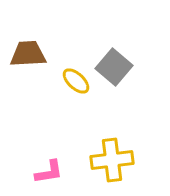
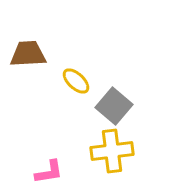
gray square: moved 39 px down
yellow cross: moved 9 px up
